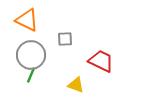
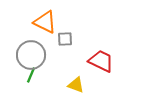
orange triangle: moved 18 px right, 2 px down
